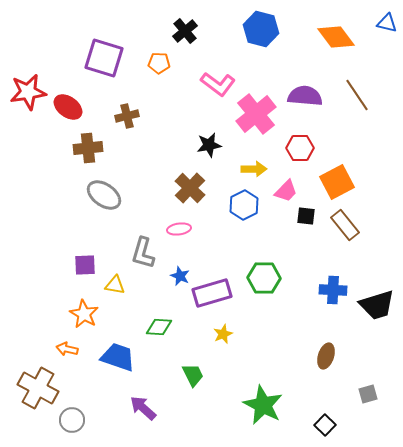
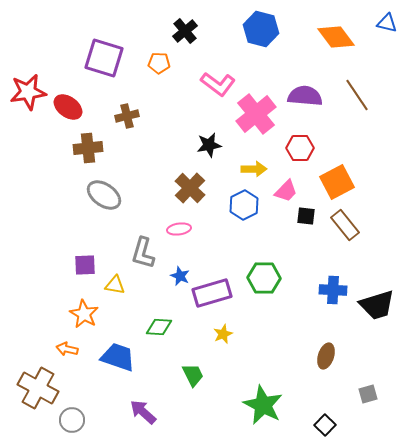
purple arrow at (143, 408): moved 4 px down
